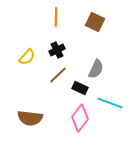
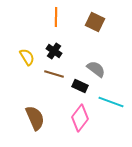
black cross: moved 3 px left, 1 px down; rotated 28 degrees counterclockwise
yellow semicircle: rotated 72 degrees counterclockwise
gray semicircle: rotated 78 degrees counterclockwise
brown line: moved 4 px left, 1 px up; rotated 60 degrees clockwise
black rectangle: moved 2 px up
cyan line: moved 1 px right, 1 px up
brown semicircle: moved 5 px right; rotated 120 degrees counterclockwise
